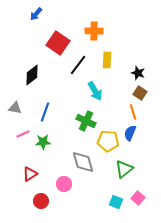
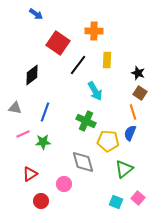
blue arrow: rotated 96 degrees counterclockwise
